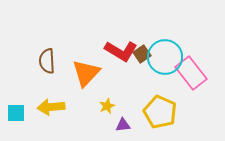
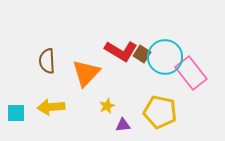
brown square: rotated 24 degrees counterclockwise
yellow pentagon: rotated 12 degrees counterclockwise
